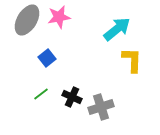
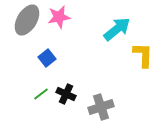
yellow L-shape: moved 11 px right, 5 px up
black cross: moved 6 px left, 3 px up
